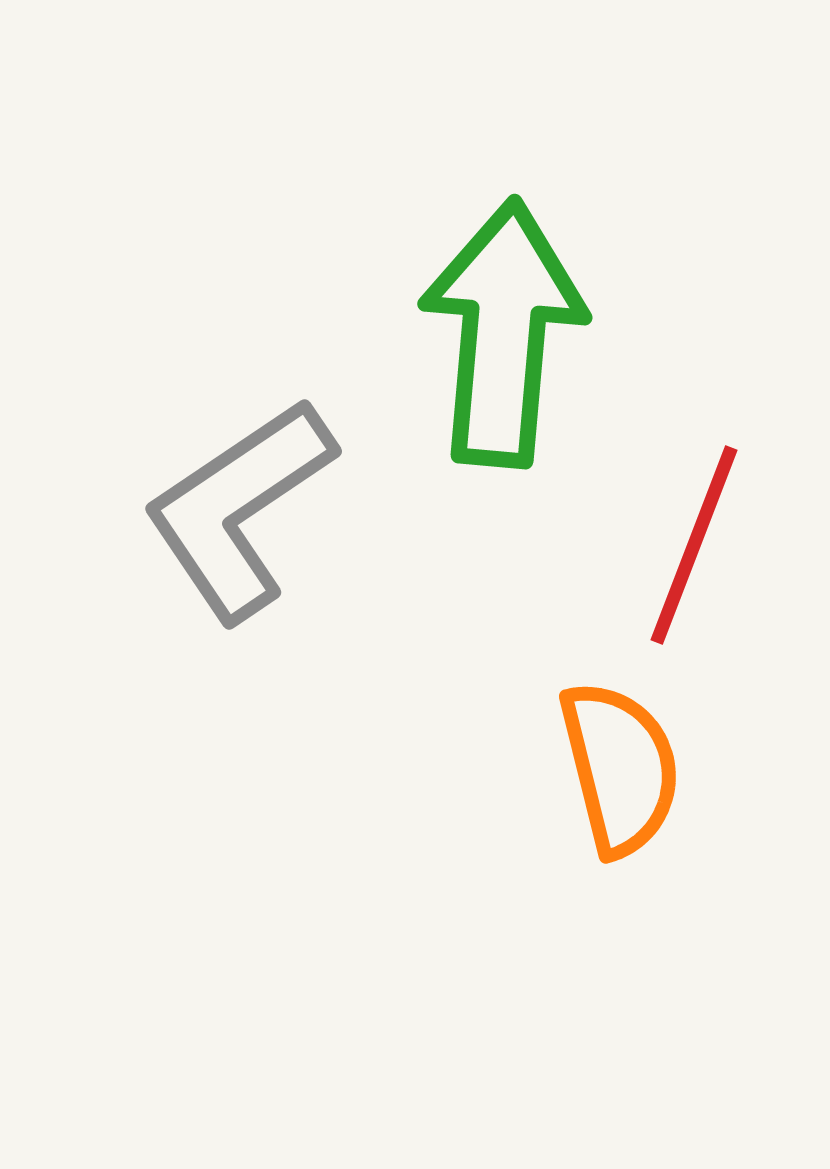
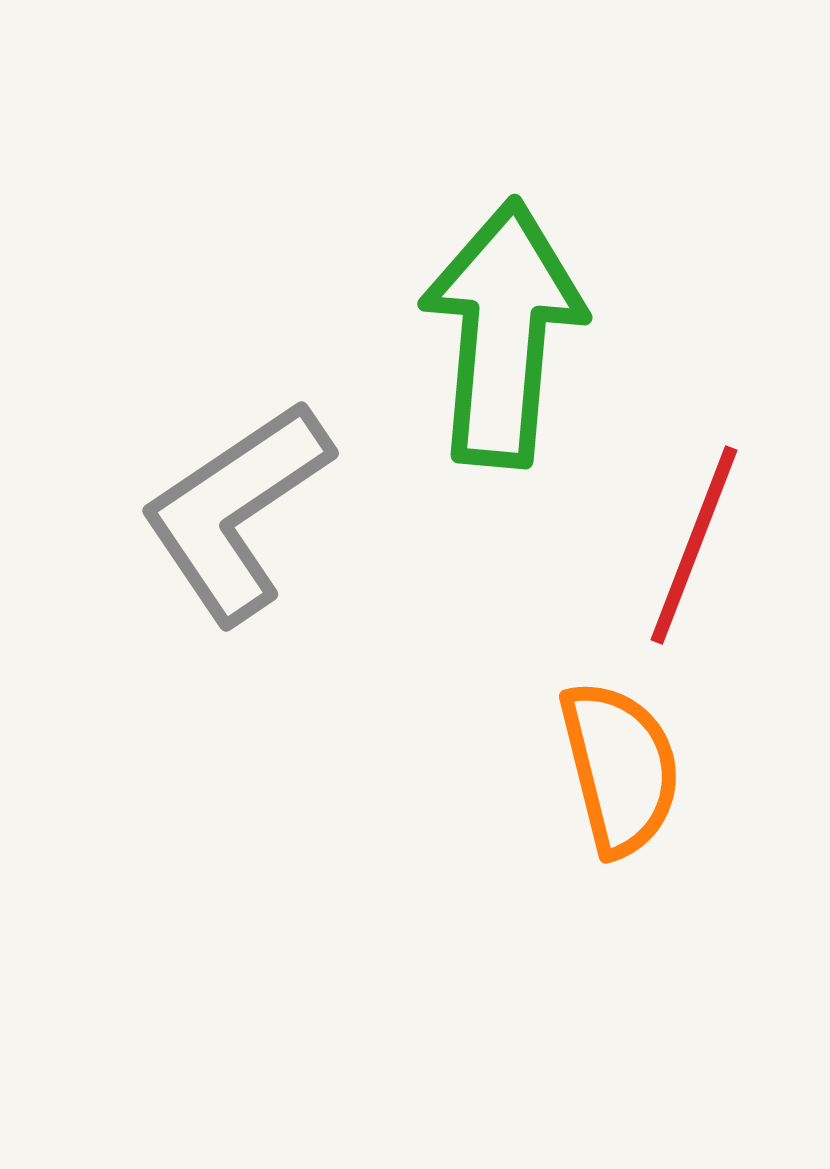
gray L-shape: moved 3 px left, 2 px down
